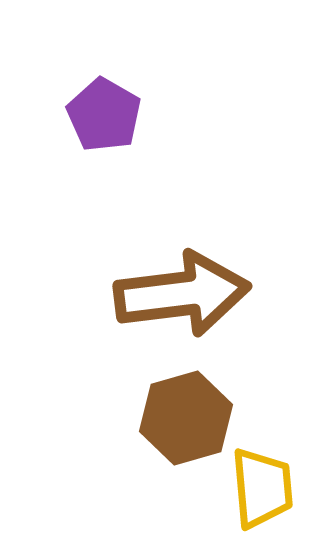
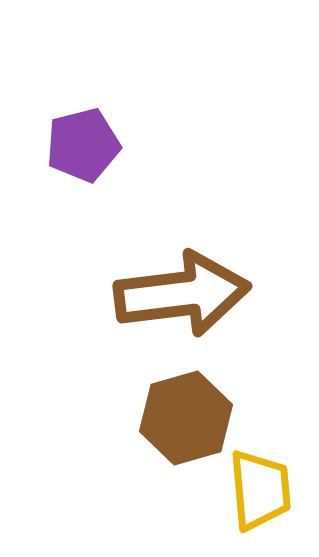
purple pentagon: moved 21 px left, 30 px down; rotated 28 degrees clockwise
yellow trapezoid: moved 2 px left, 2 px down
